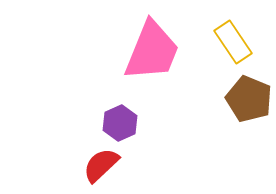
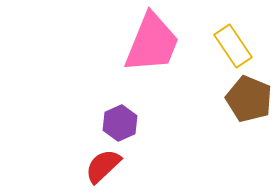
yellow rectangle: moved 4 px down
pink trapezoid: moved 8 px up
red semicircle: moved 2 px right, 1 px down
